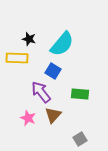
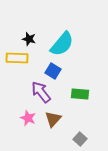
brown triangle: moved 4 px down
gray square: rotated 16 degrees counterclockwise
